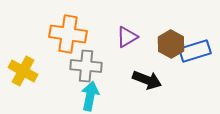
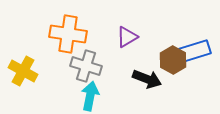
brown hexagon: moved 2 px right, 16 px down
gray cross: rotated 12 degrees clockwise
black arrow: moved 1 px up
